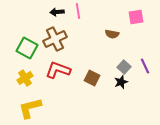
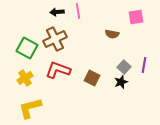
purple line: moved 1 px left, 1 px up; rotated 35 degrees clockwise
